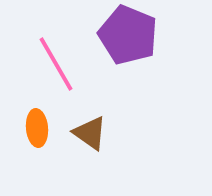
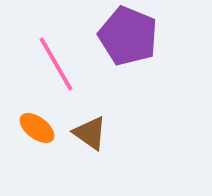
purple pentagon: moved 1 px down
orange ellipse: rotated 48 degrees counterclockwise
